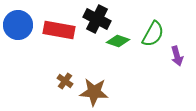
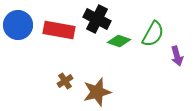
green diamond: moved 1 px right
brown cross: rotated 21 degrees clockwise
brown star: moved 3 px right; rotated 20 degrees counterclockwise
